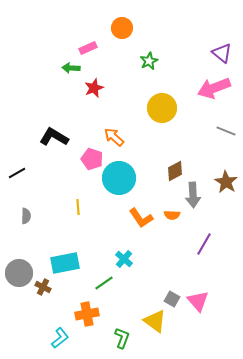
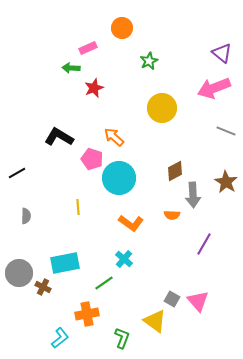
black L-shape: moved 5 px right
orange L-shape: moved 10 px left, 5 px down; rotated 20 degrees counterclockwise
